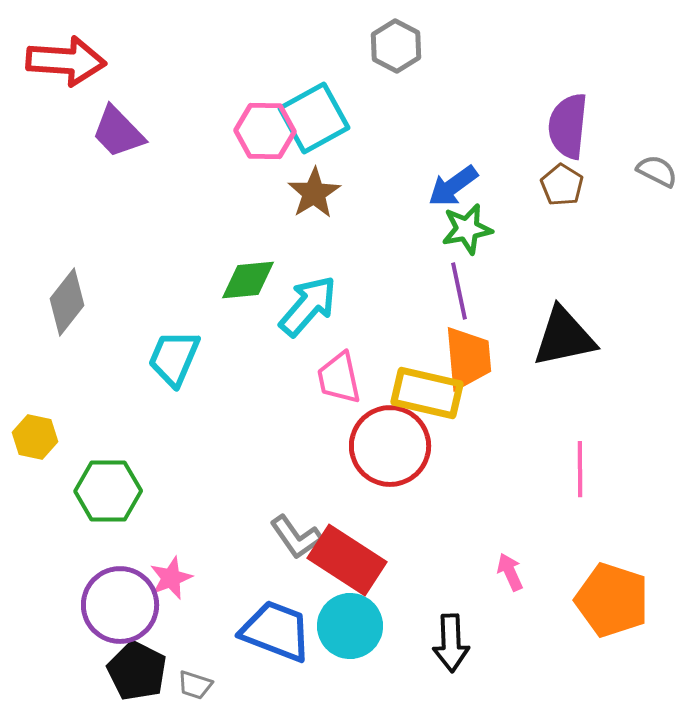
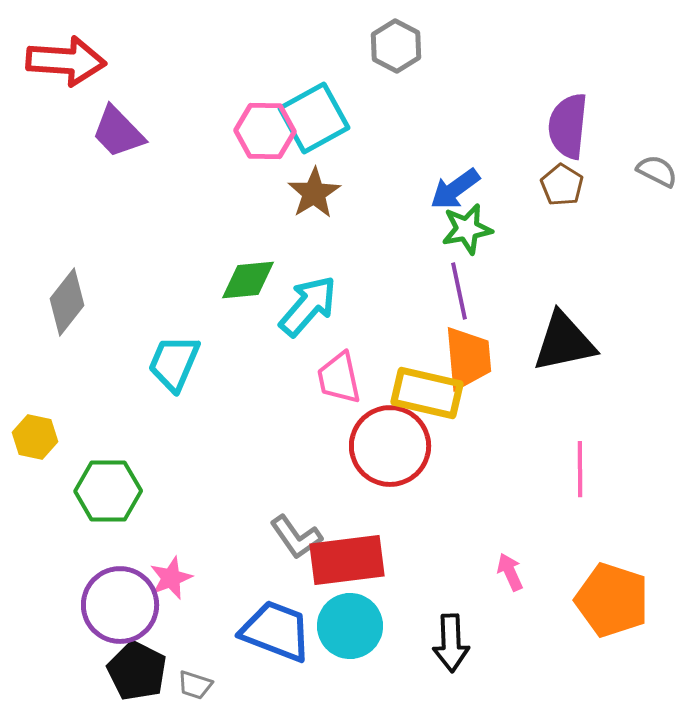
blue arrow: moved 2 px right, 3 px down
black triangle: moved 5 px down
cyan trapezoid: moved 5 px down
red rectangle: rotated 40 degrees counterclockwise
